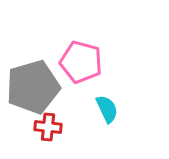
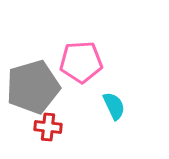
pink pentagon: rotated 18 degrees counterclockwise
cyan semicircle: moved 7 px right, 3 px up
